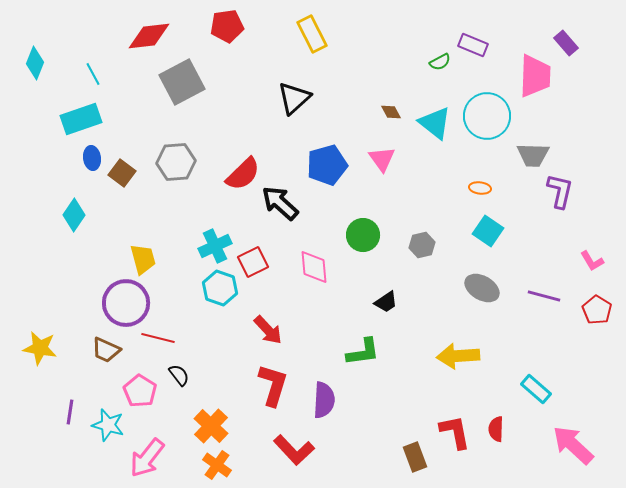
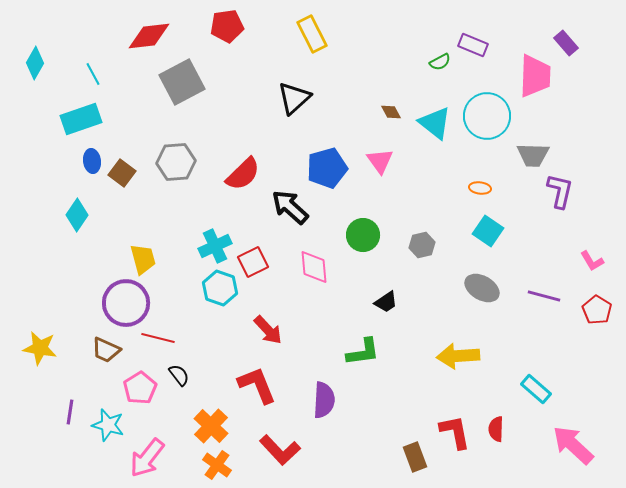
cyan diamond at (35, 63): rotated 8 degrees clockwise
blue ellipse at (92, 158): moved 3 px down
pink triangle at (382, 159): moved 2 px left, 2 px down
blue pentagon at (327, 165): moved 3 px down
black arrow at (280, 203): moved 10 px right, 4 px down
cyan diamond at (74, 215): moved 3 px right
red L-shape at (273, 385): moved 16 px left; rotated 39 degrees counterclockwise
pink pentagon at (140, 391): moved 3 px up; rotated 8 degrees clockwise
red L-shape at (294, 450): moved 14 px left
